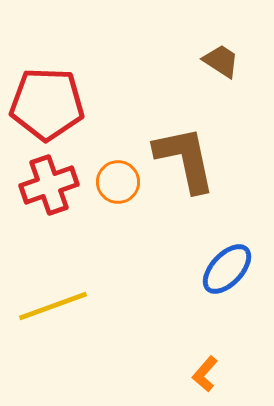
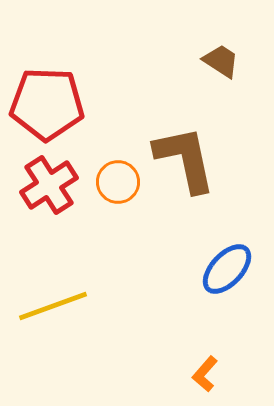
red cross: rotated 14 degrees counterclockwise
